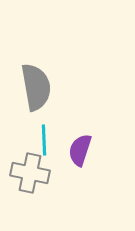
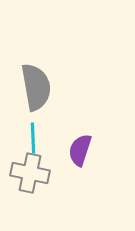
cyan line: moved 11 px left, 2 px up
